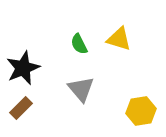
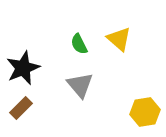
yellow triangle: rotated 24 degrees clockwise
gray triangle: moved 1 px left, 4 px up
yellow hexagon: moved 4 px right, 1 px down
